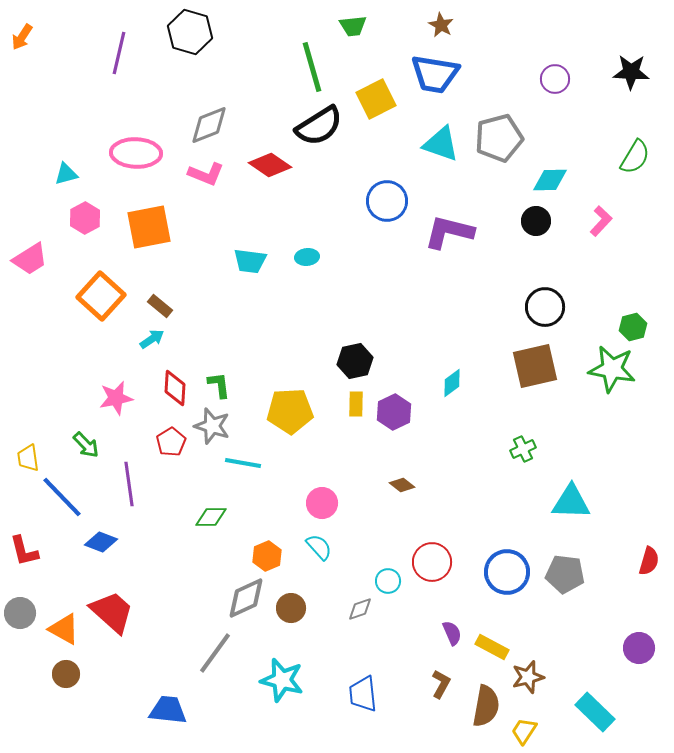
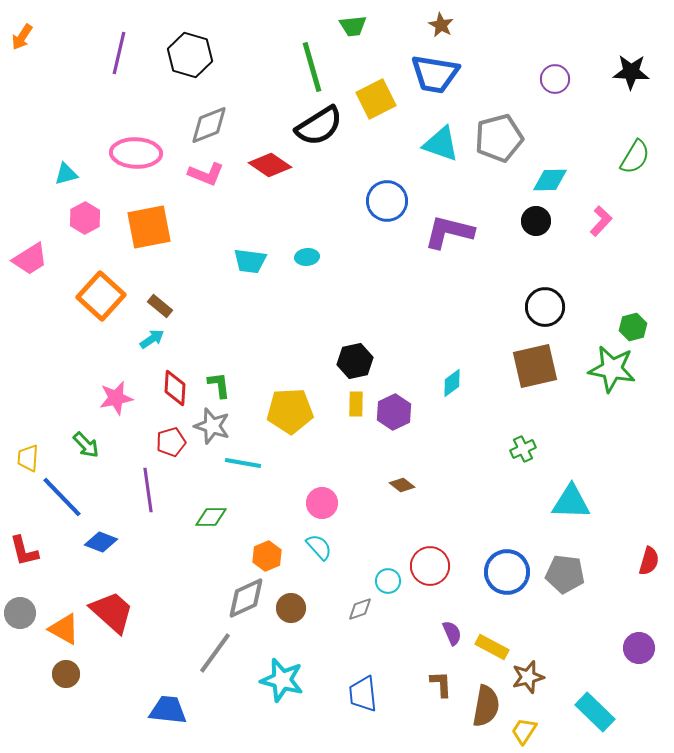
black hexagon at (190, 32): moved 23 px down
red pentagon at (171, 442): rotated 16 degrees clockwise
yellow trapezoid at (28, 458): rotated 12 degrees clockwise
purple line at (129, 484): moved 19 px right, 6 px down
red circle at (432, 562): moved 2 px left, 4 px down
brown L-shape at (441, 684): rotated 32 degrees counterclockwise
